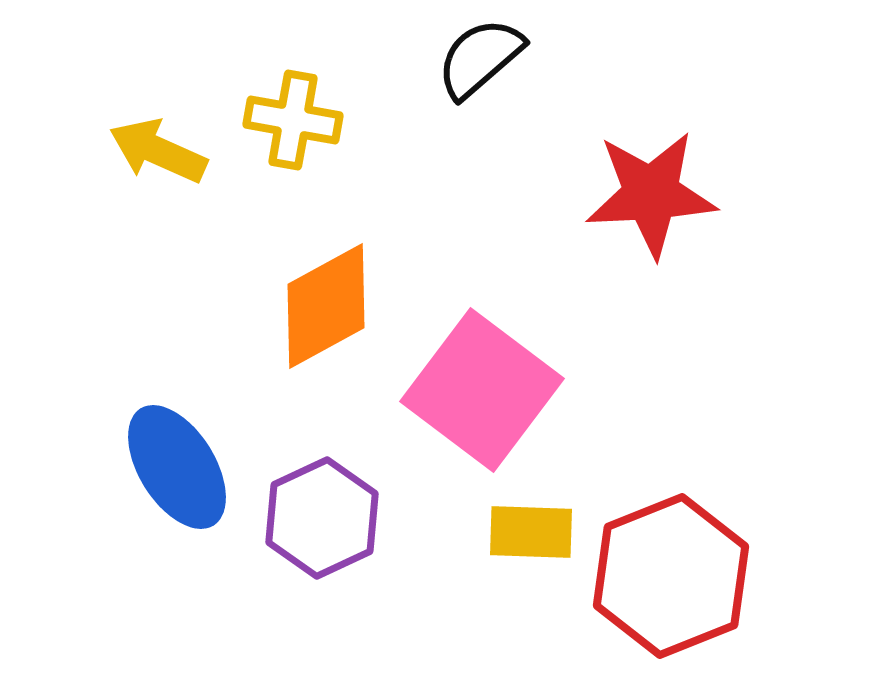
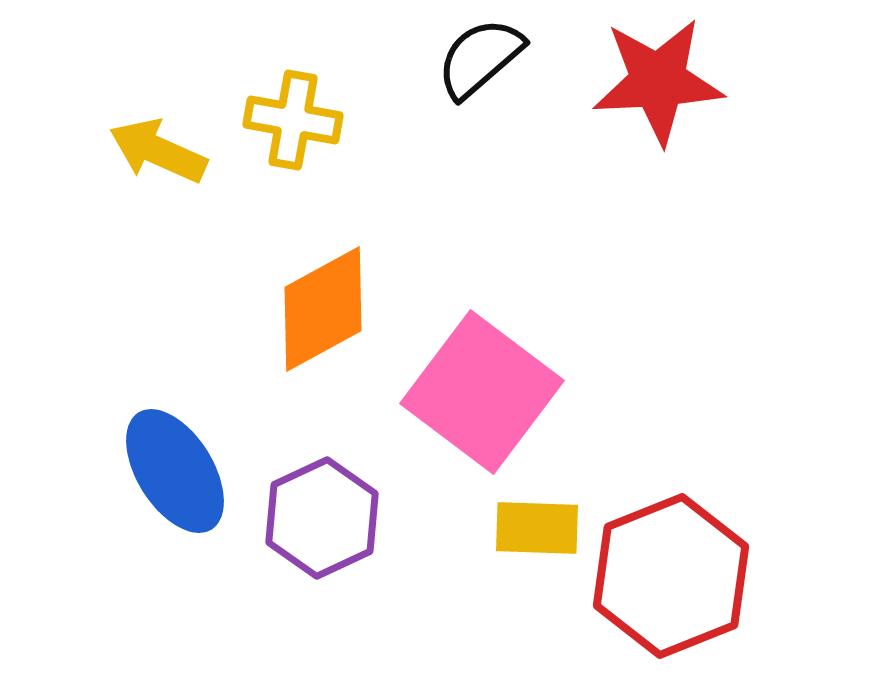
red star: moved 7 px right, 113 px up
orange diamond: moved 3 px left, 3 px down
pink square: moved 2 px down
blue ellipse: moved 2 px left, 4 px down
yellow rectangle: moved 6 px right, 4 px up
